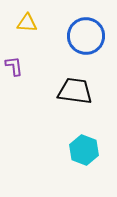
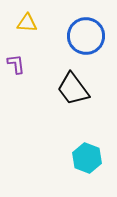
purple L-shape: moved 2 px right, 2 px up
black trapezoid: moved 2 px left, 2 px up; rotated 135 degrees counterclockwise
cyan hexagon: moved 3 px right, 8 px down
